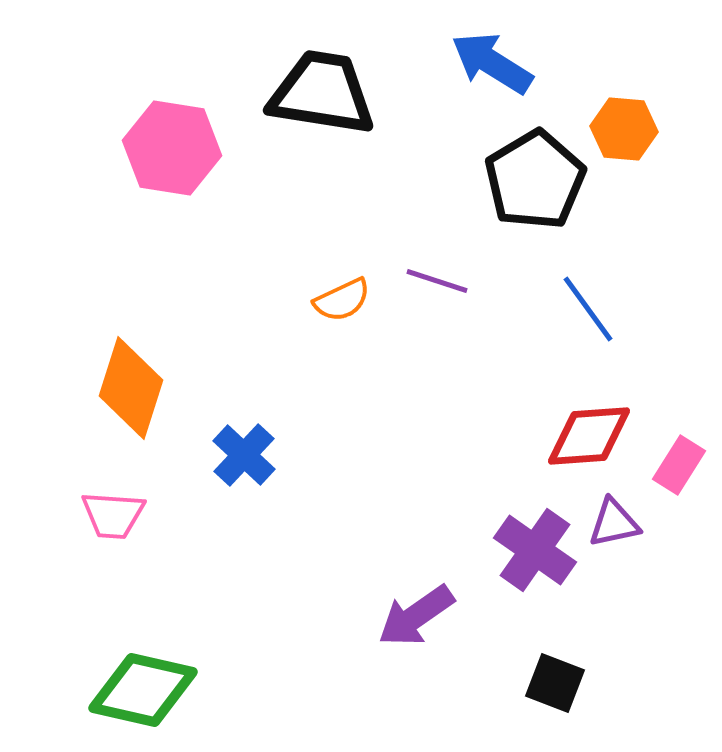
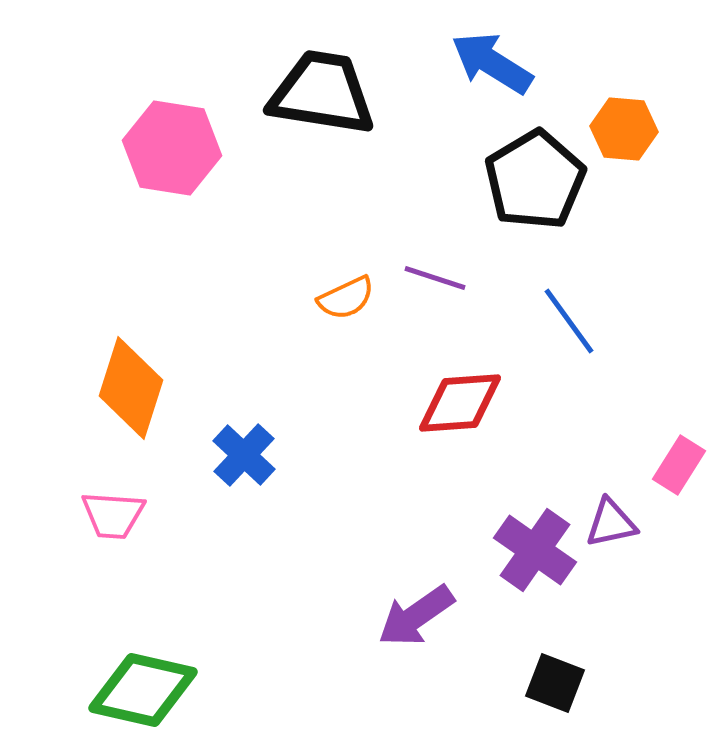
purple line: moved 2 px left, 3 px up
orange semicircle: moved 4 px right, 2 px up
blue line: moved 19 px left, 12 px down
red diamond: moved 129 px left, 33 px up
purple triangle: moved 3 px left
